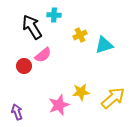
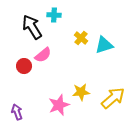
yellow cross: moved 1 px right, 3 px down; rotated 24 degrees counterclockwise
